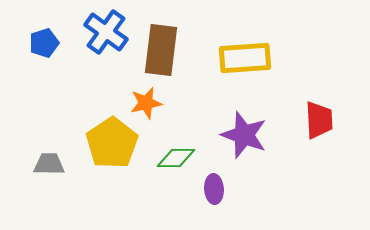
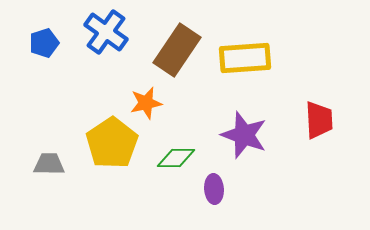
brown rectangle: moved 16 px right; rotated 27 degrees clockwise
